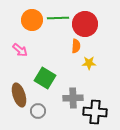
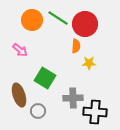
green line: rotated 35 degrees clockwise
